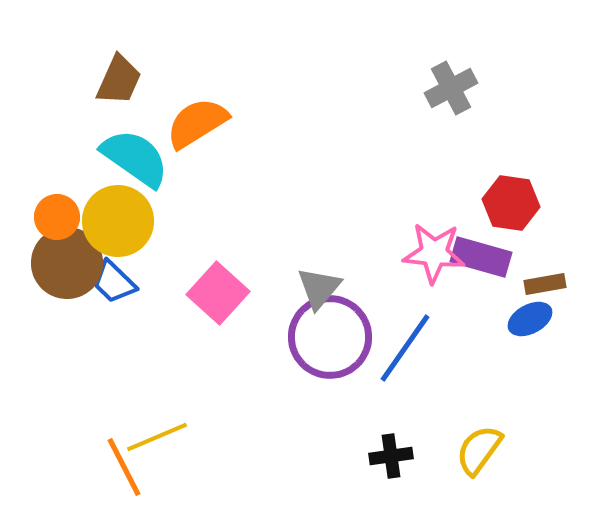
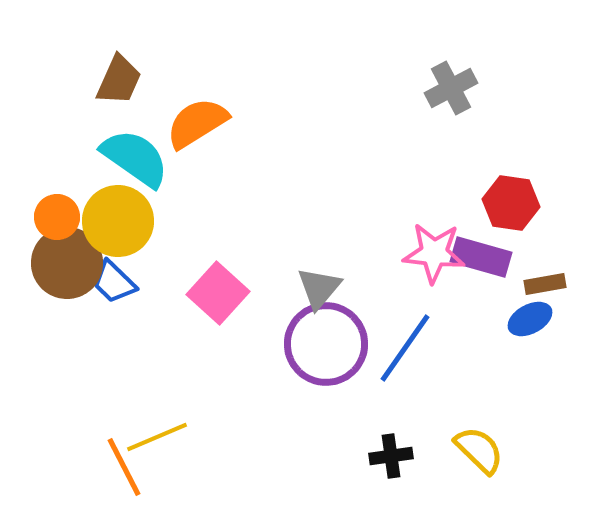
purple circle: moved 4 px left, 7 px down
yellow semicircle: rotated 98 degrees clockwise
